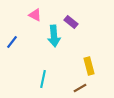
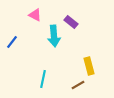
brown line: moved 2 px left, 3 px up
